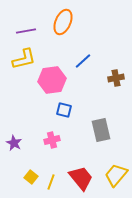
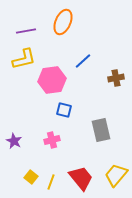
purple star: moved 2 px up
